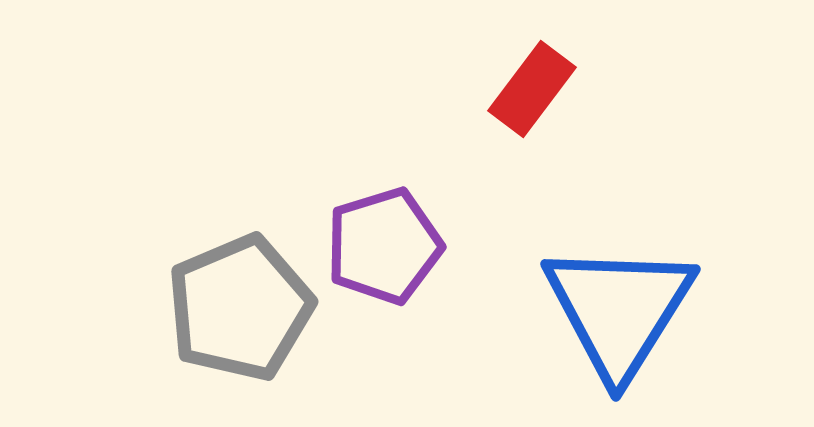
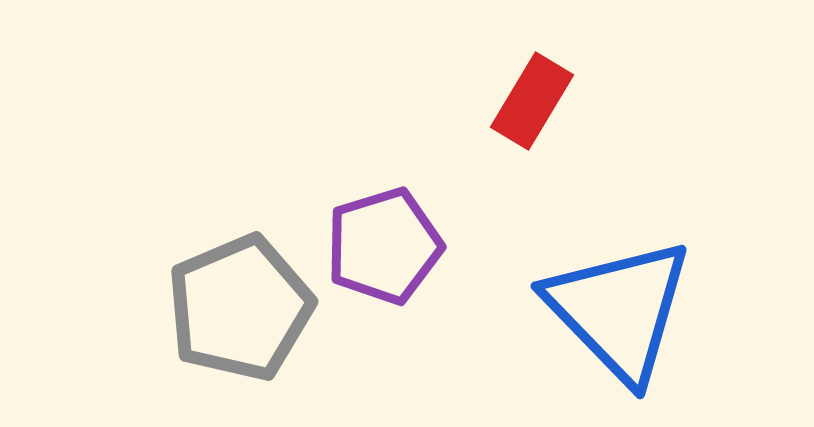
red rectangle: moved 12 px down; rotated 6 degrees counterclockwise
blue triangle: rotated 16 degrees counterclockwise
